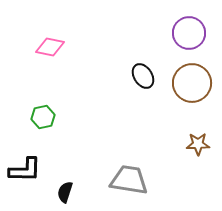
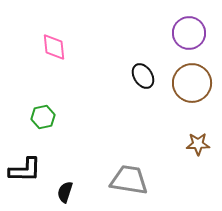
pink diamond: moved 4 px right; rotated 72 degrees clockwise
